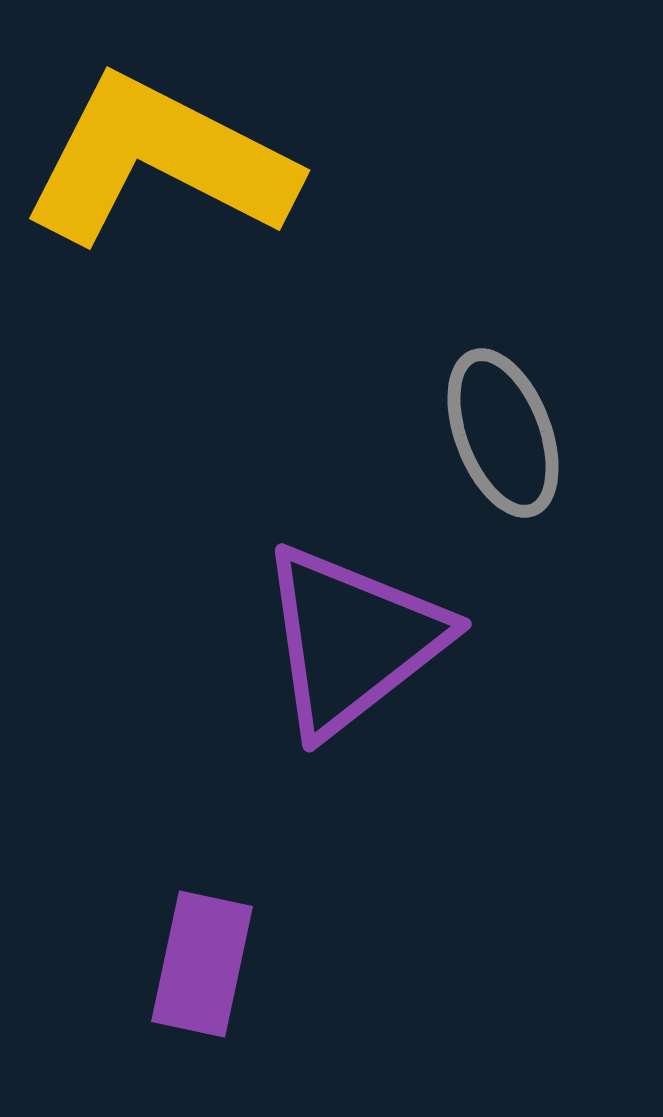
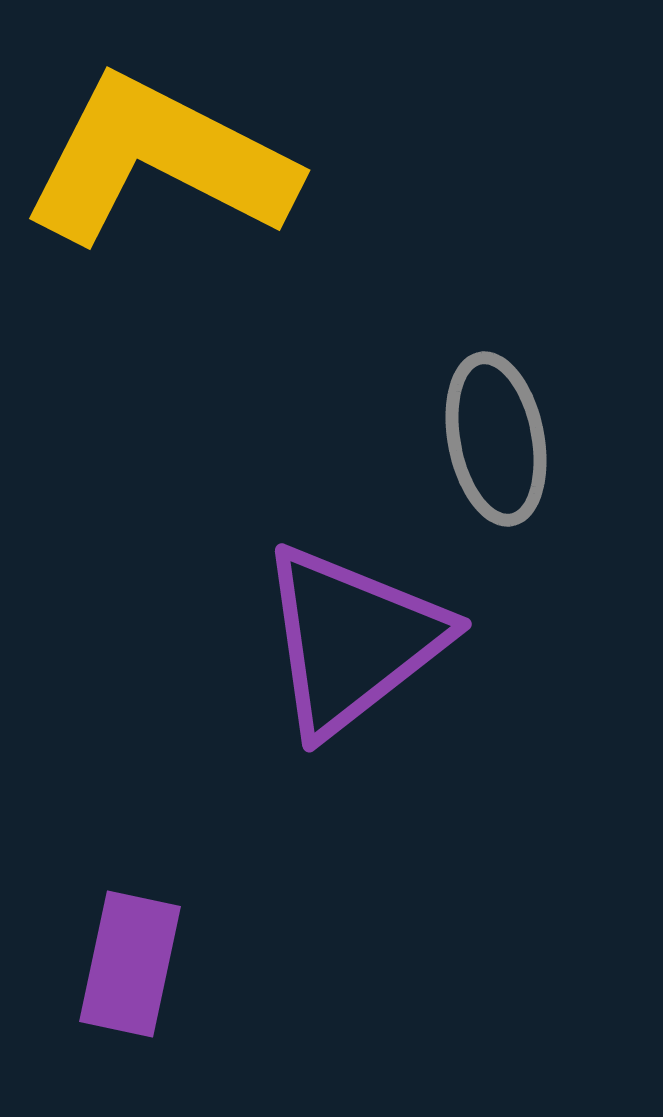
gray ellipse: moved 7 px left, 6 px down; rotated 10 degrees clockwise
purple rectangle: moved 72 px left
